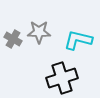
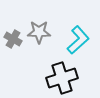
cyan L-shape: rotated 124 degrees clockwise
